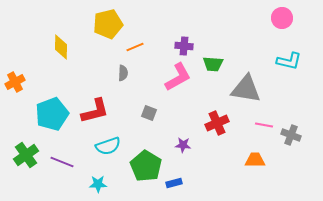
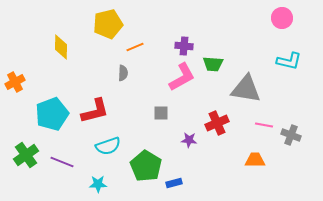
pink L-shape: moved 4 px right
gray square: moved 12 px right; rotated 21 degrees counterclockwise
purple star: moved 6 px right, 5 px up
